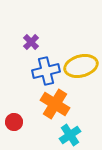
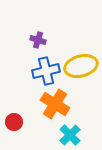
purple cross: moved 7 px right, 2 px up; rotated 28 degrees counterclockwise
cyan cross: rotated 10 degrees counterclockwise
